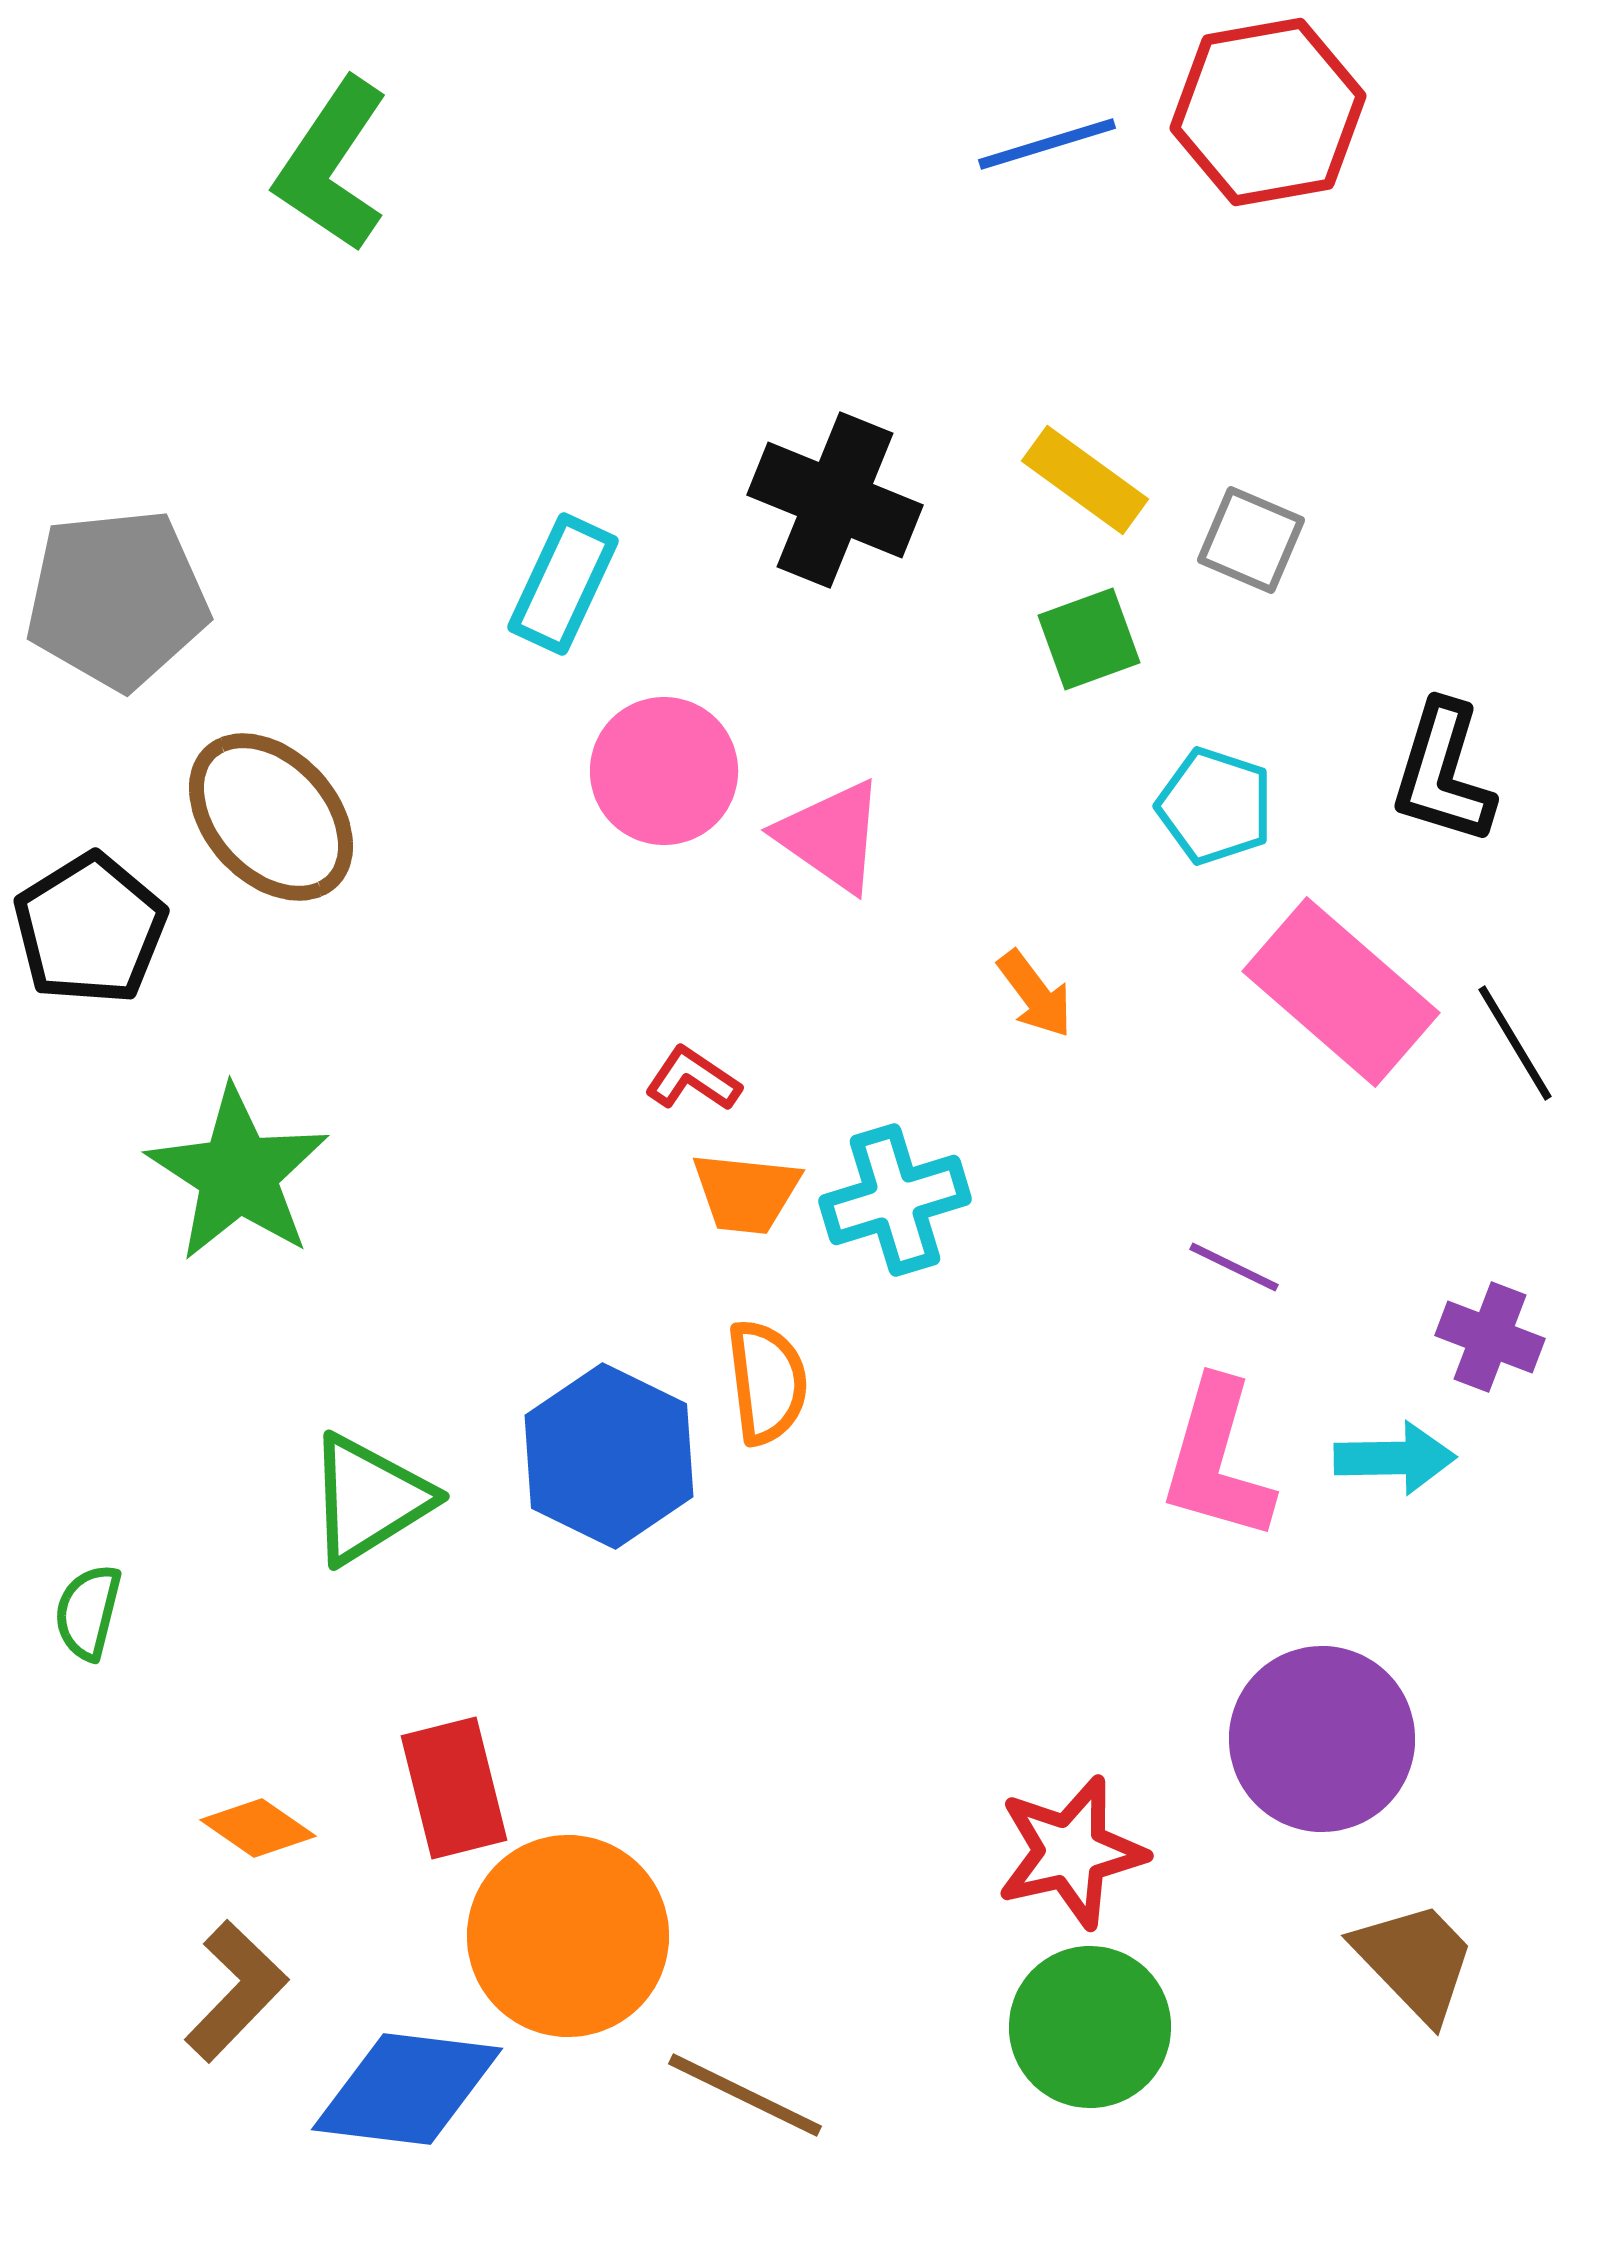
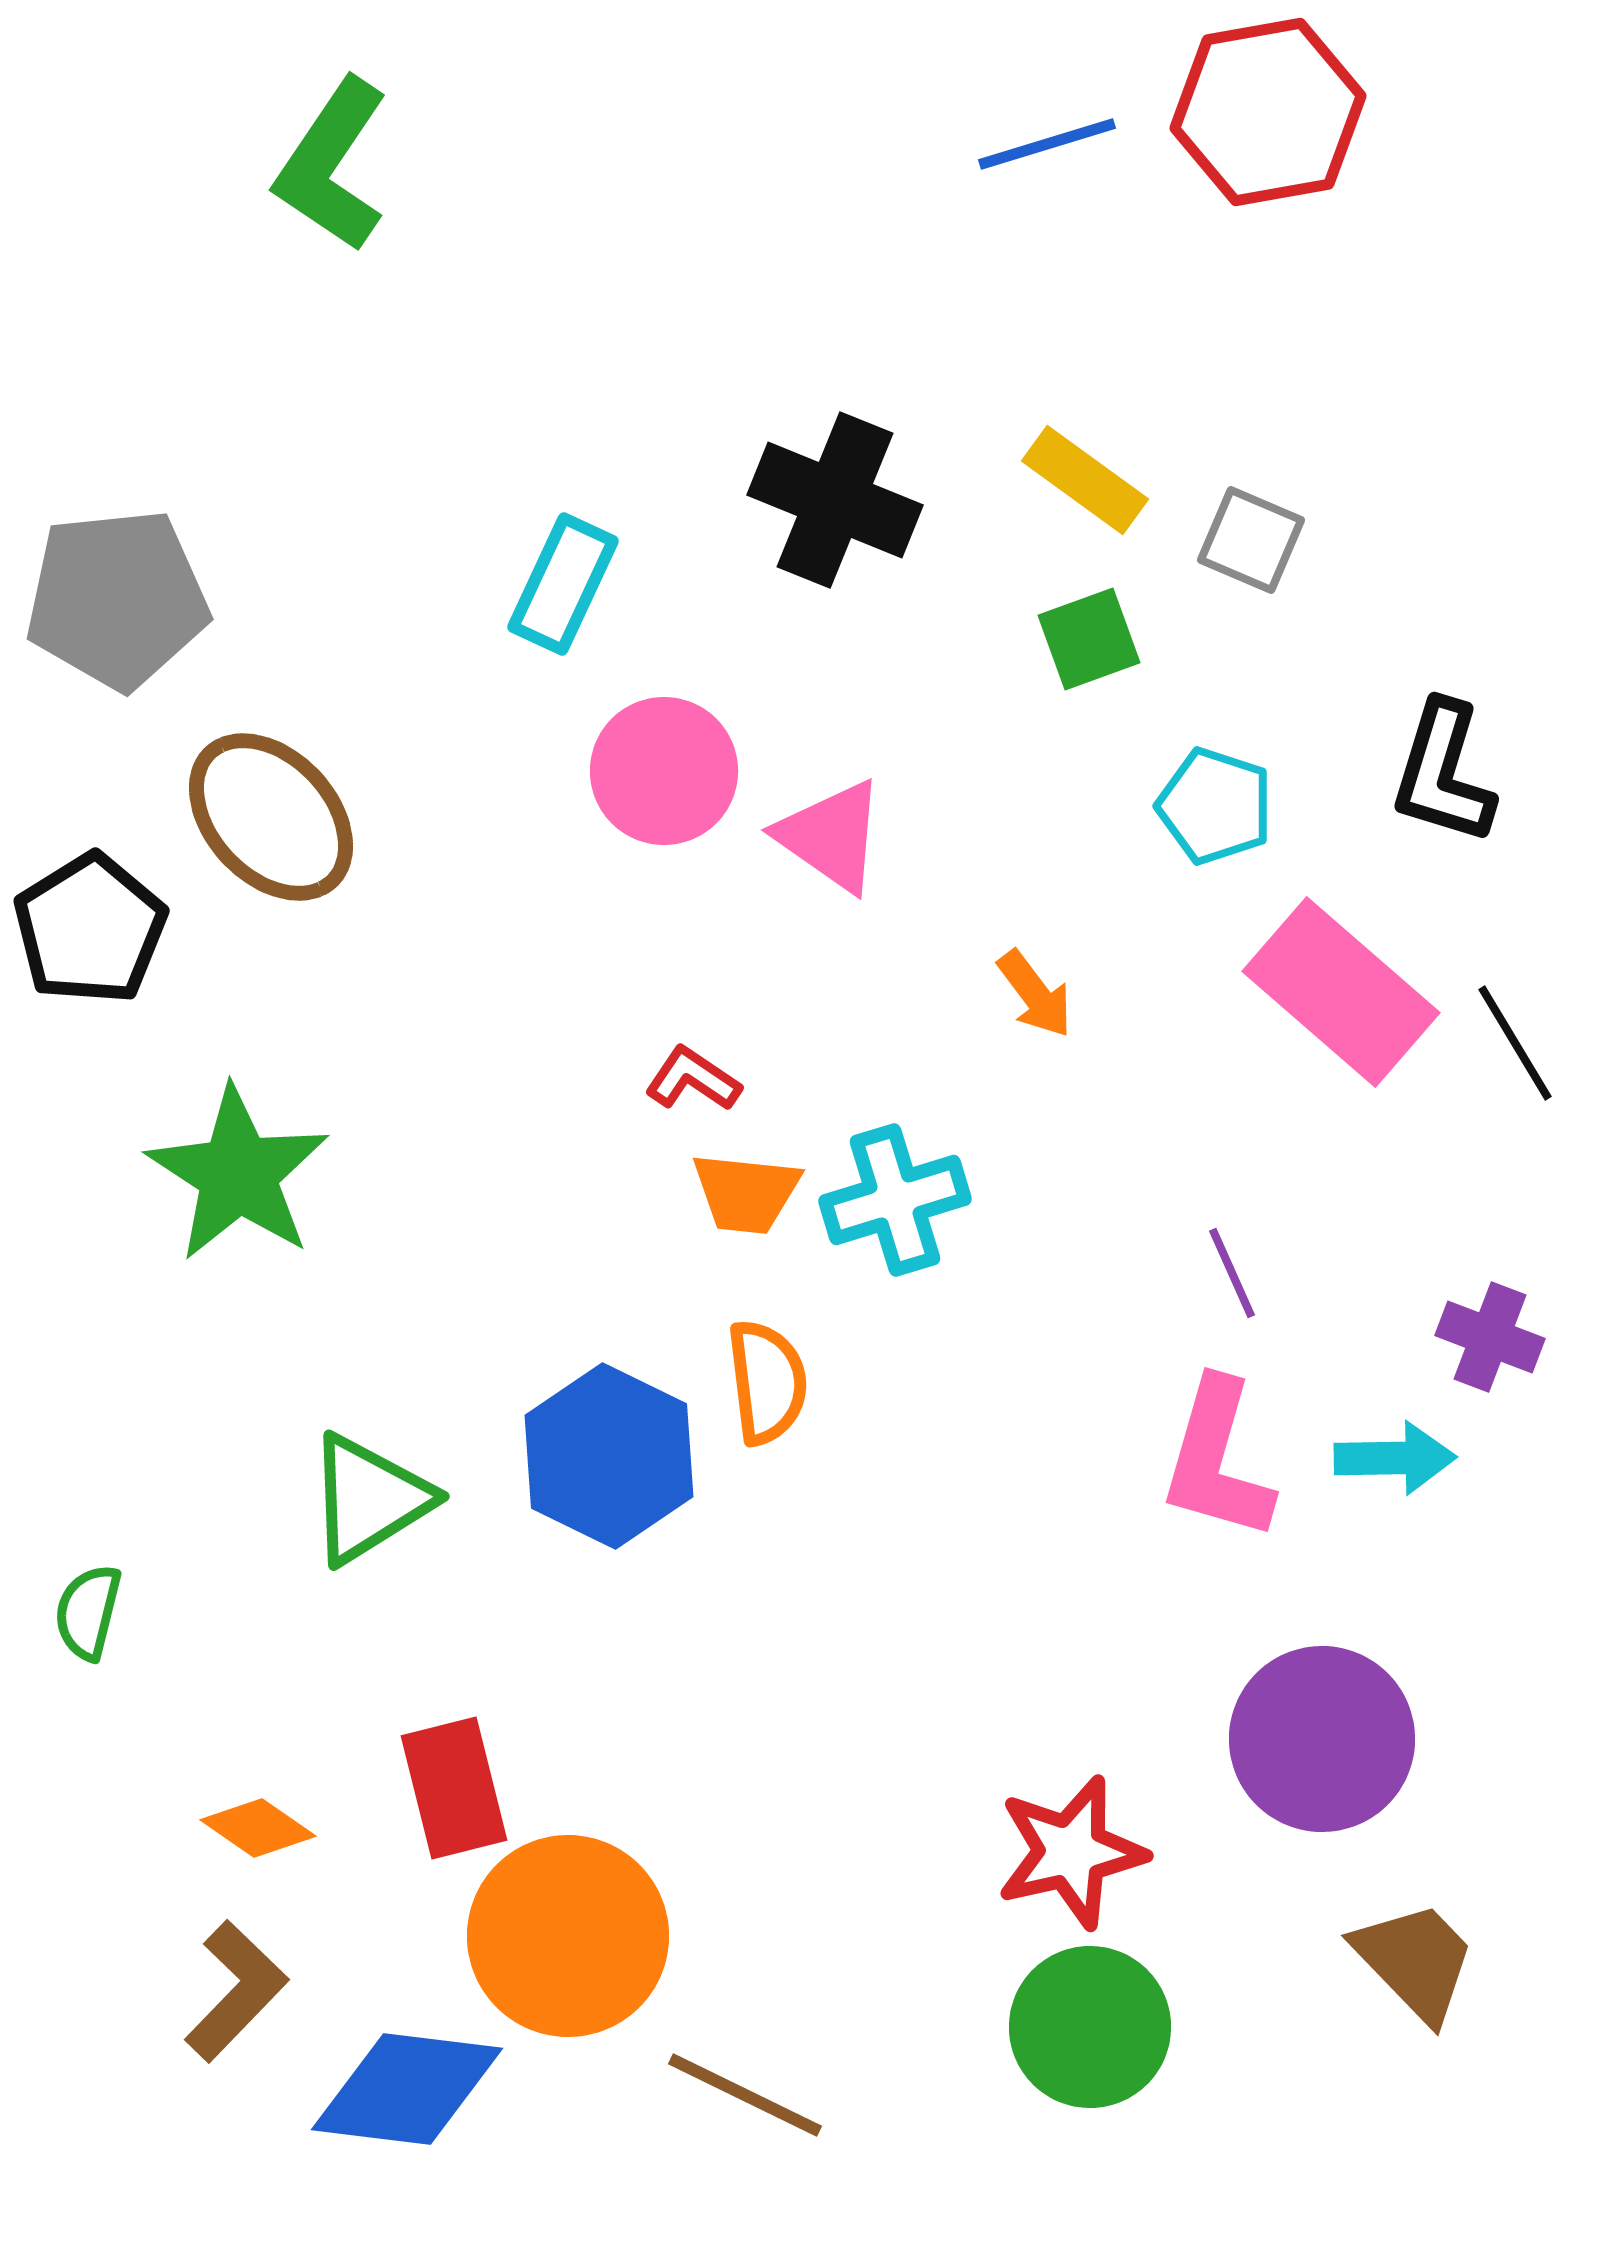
purple line: moved 2 px left, 6 px down; rotated 40 degrees clockwise
